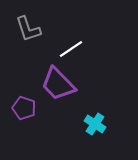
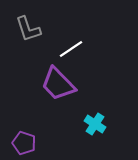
purple pentagon: moved 35 px down
